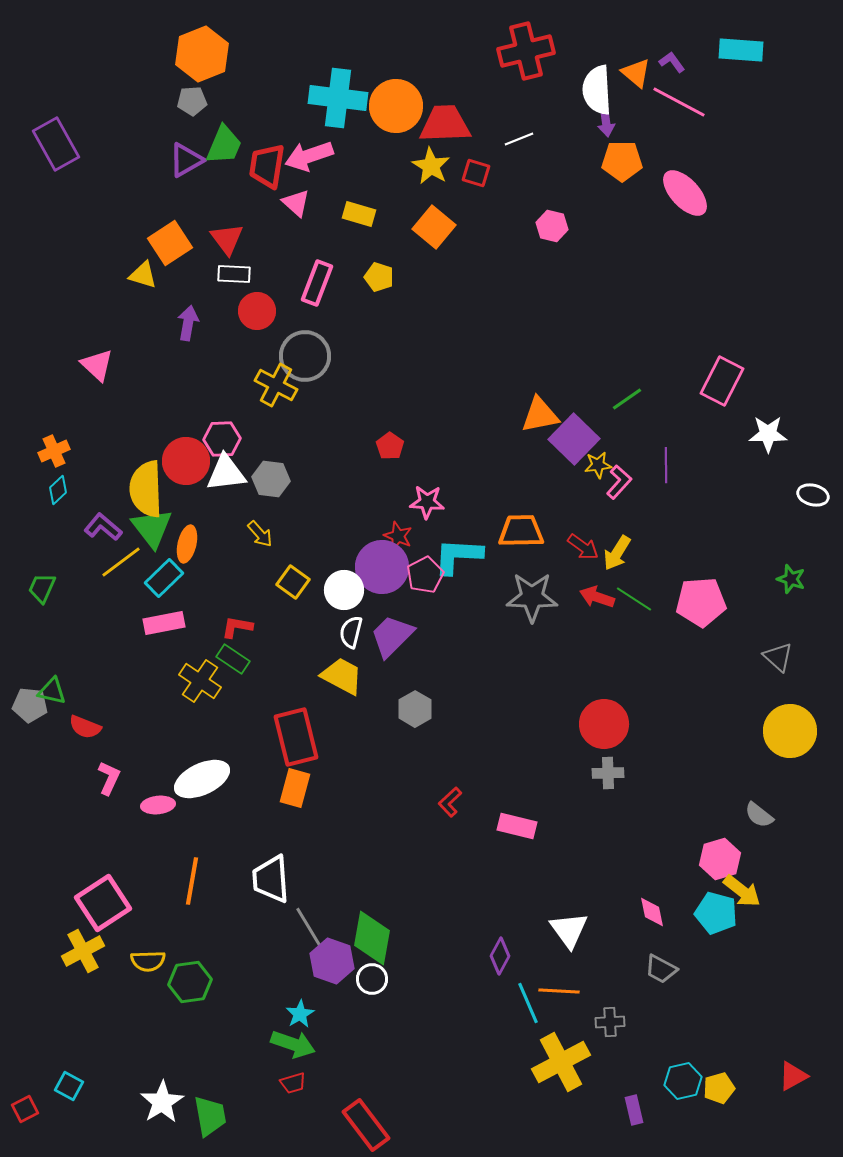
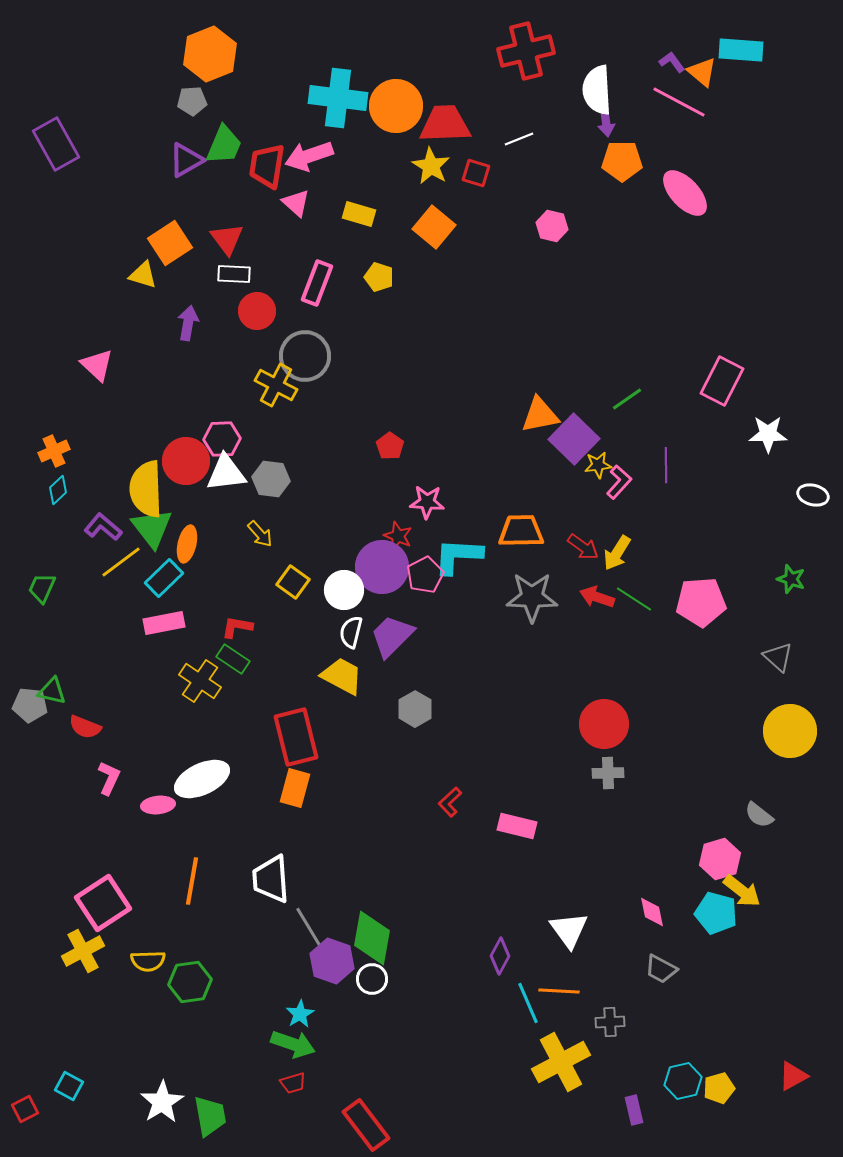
orange hexagon at (202, 54): moved 8 px right
orange triangle at (636, 73): moved 66 px right, 1 px up
